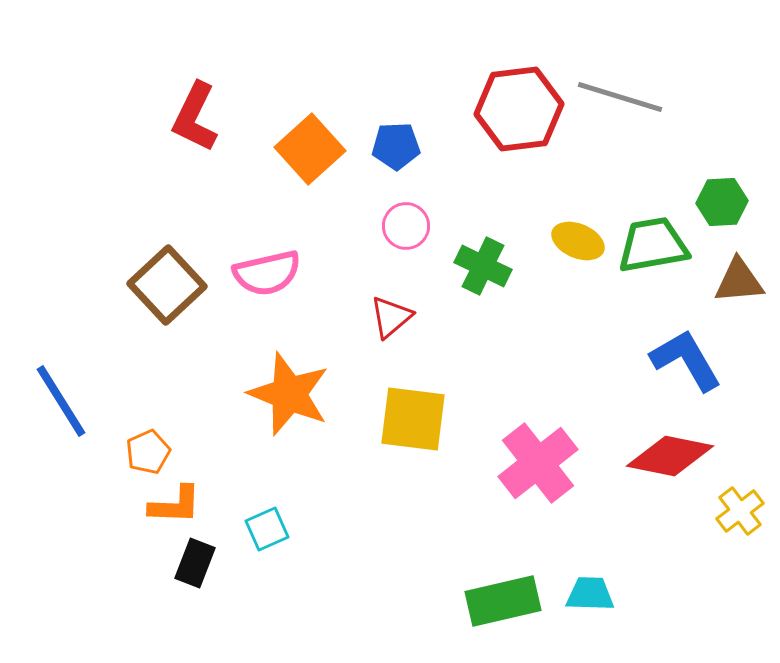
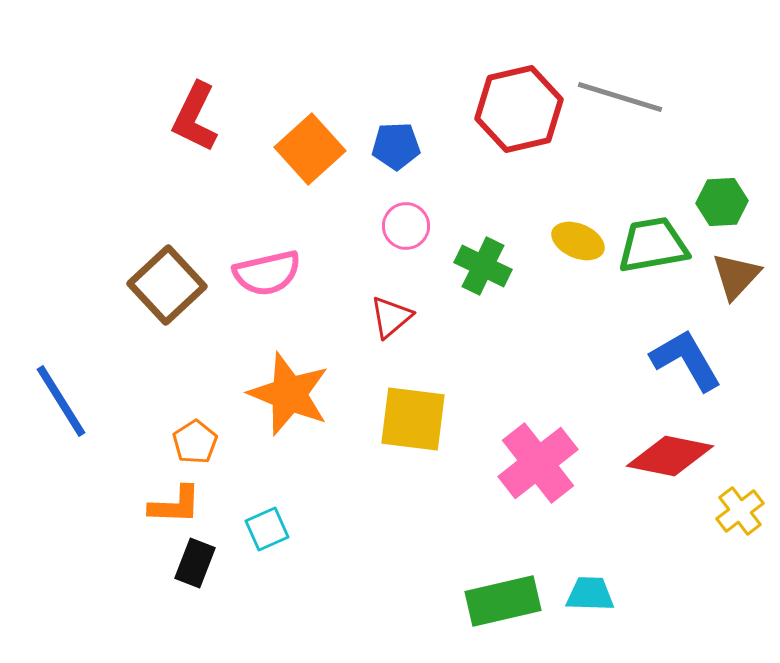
red hexagon: rotated 6 degrees counterclockwise
brown triangle: moved 3 px left, 5 px up; rotated 42 degrees counterclockwise
orange pentagon: moved 47 px right, 10 px up; rotated 9 degrees counterclockwise
